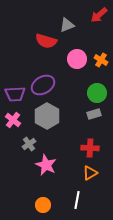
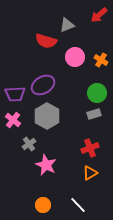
pink circle: moved 2 px left, 2 px up
red cross: rotated 24 degrees counterclockwise
white line: moved 1 px right, 5 px down; rotated 54 degrees counterclockwise
